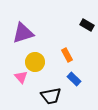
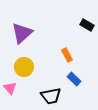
purple triangle: moved 1 px left; rotated 25 degrees counterclockwise
yellow circle: moved 11 px left, 5 px down
pink triangle: moved 11 px left, 11 px down
